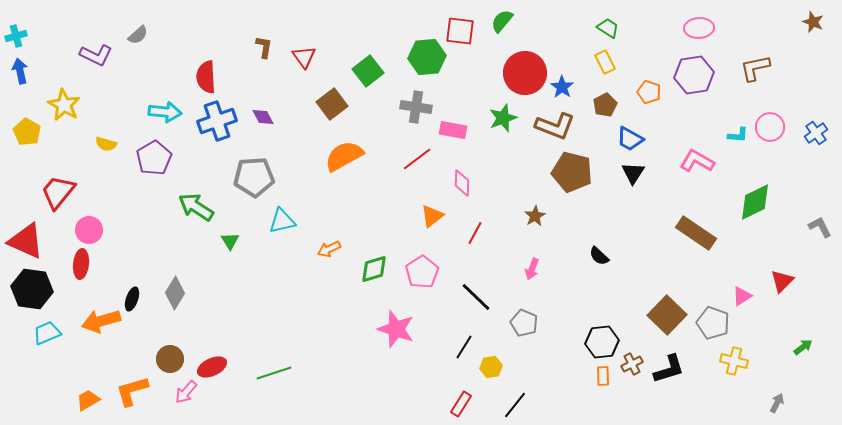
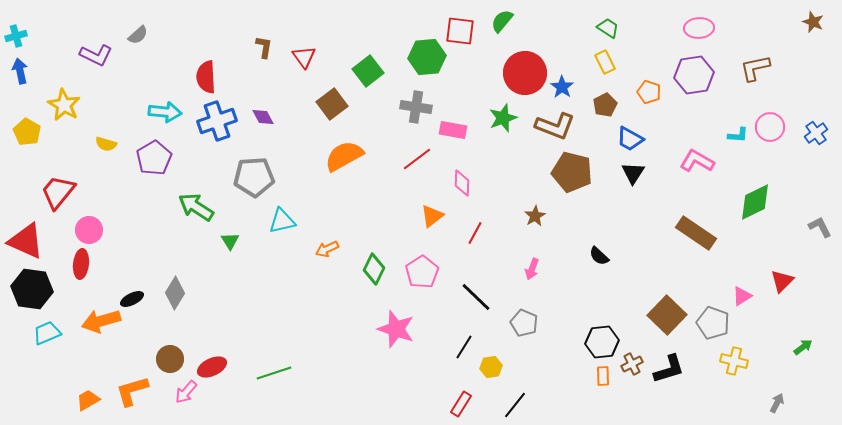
orange arrow at (329, 249): moved 2 px left
green diamond at (374, 269): rotated 48 degrees counterclockwise
black ellipse at (132, 299): rotated 45 degrees clockwise
